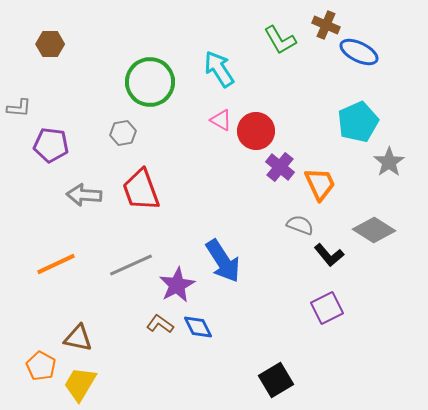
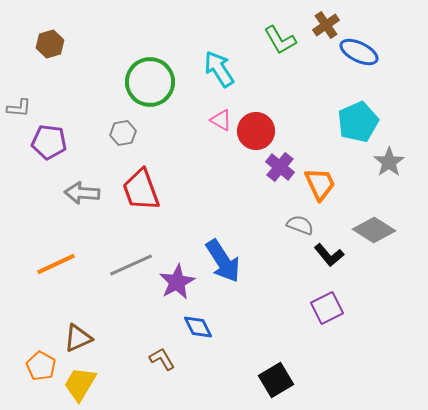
brown cross: rotated 32 degrees clockwise
brown hexagon: rotated 16 degrees counterclockwise
purple pentagon: moved 2 px left, 3 px up
gray arrow: moved 2 px left, 2 px up
purple star: moved 3 px up
brown L-shape: moved 2 px right, 35 px down; rotated 24 degrees clockwise
brown triangle: rotated 36 degrees counterclockwise
